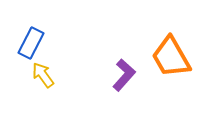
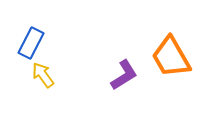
purple L-shape: rotated 16 degrees clockwise
